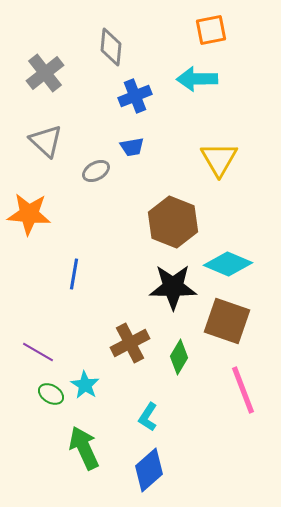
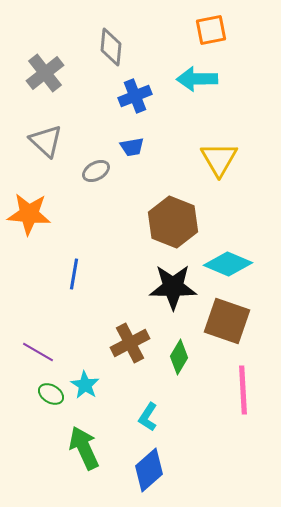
pink line: rotated 18 degrees clockwise
